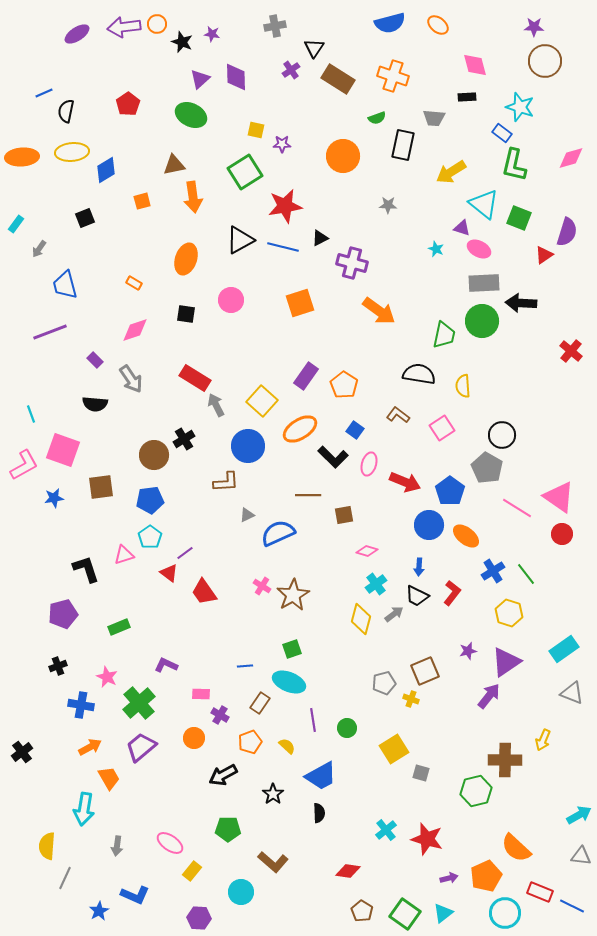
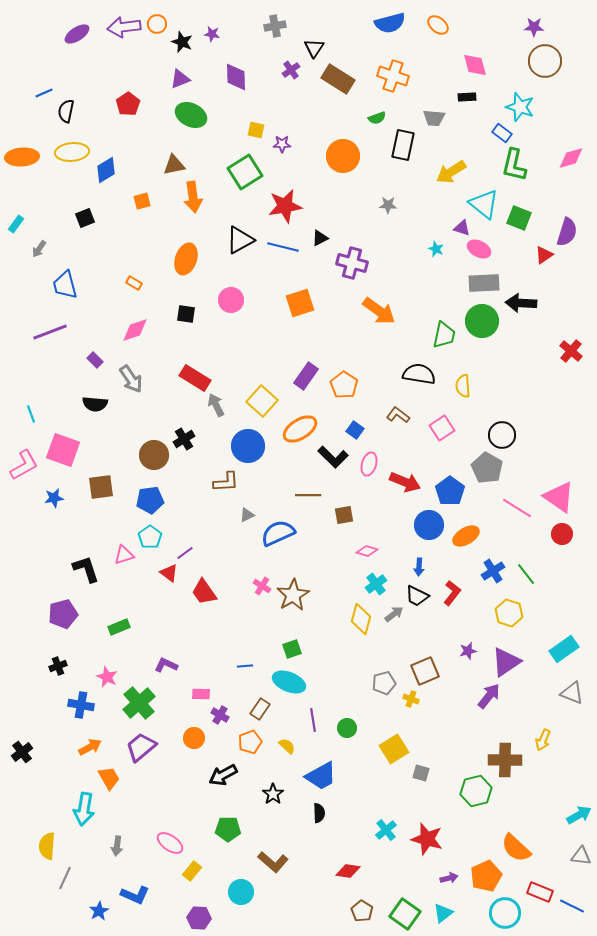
purple triangle at (200, 79): moved 20 px left; rotated 20 degrees clockwise
orange ellipse at (466, 536): rotated 68 degrees counterclockwise
brown rectangle at (260, 703): moved 6 px down
